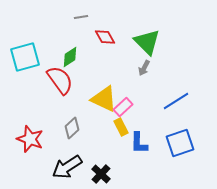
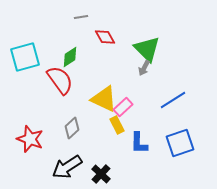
green triangle: moved 7 px down
blue line: moved 3 px left, 1 px up
yellow rectangle: moved 4 px left, 2 px up
